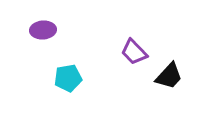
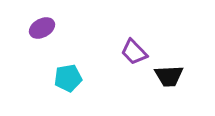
purple ellipse: moved 1 px left, 2 px up; rotated 25 degrees counterclockwise
black trapezoid: rotated 44 degrees clockwise
